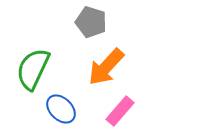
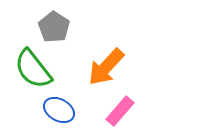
gray pentagon: moved 37 px left, 5 px down; rotated 16 degrees clockwise
green semicircle: rotated 63 degrees counterclockwise
blue ellipse: moved 2 px left, 1 px down; rotated 16 degrees counterclockwise
